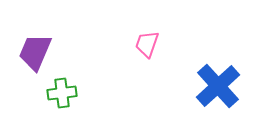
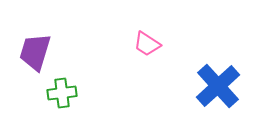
pink trapezoid: rotated 76 degrees counterclockwise
purple trapezoid: rotated 6 degrees counterclockwise
